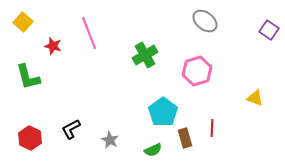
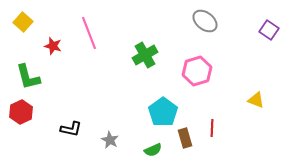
yellow triangle: moved 1 px right, 2 px down
black L-shape: rotated 140 degrees counterclockwise
red hexagon: moved 9 px left, 26 px up; rotated 10 degrees clockwise
